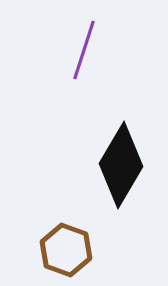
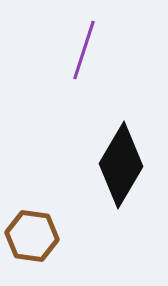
brown hexagon: moved 34 px left, 14 px up; rotated 12 degrees counterclockwise
